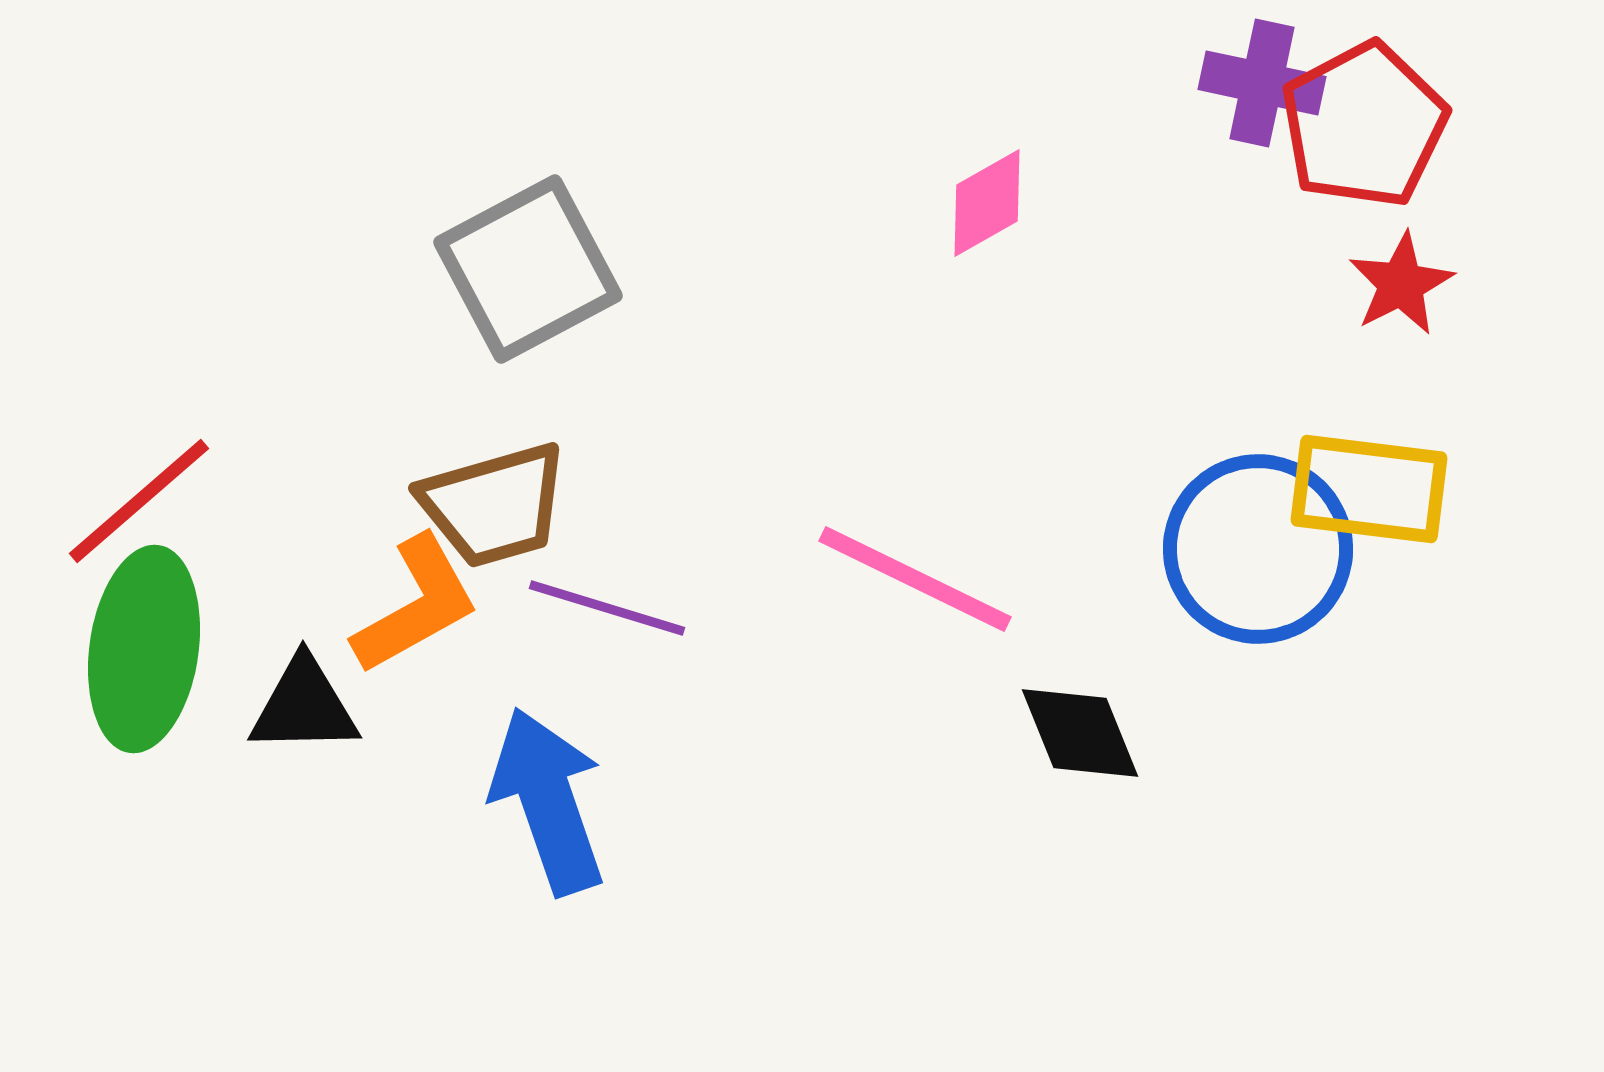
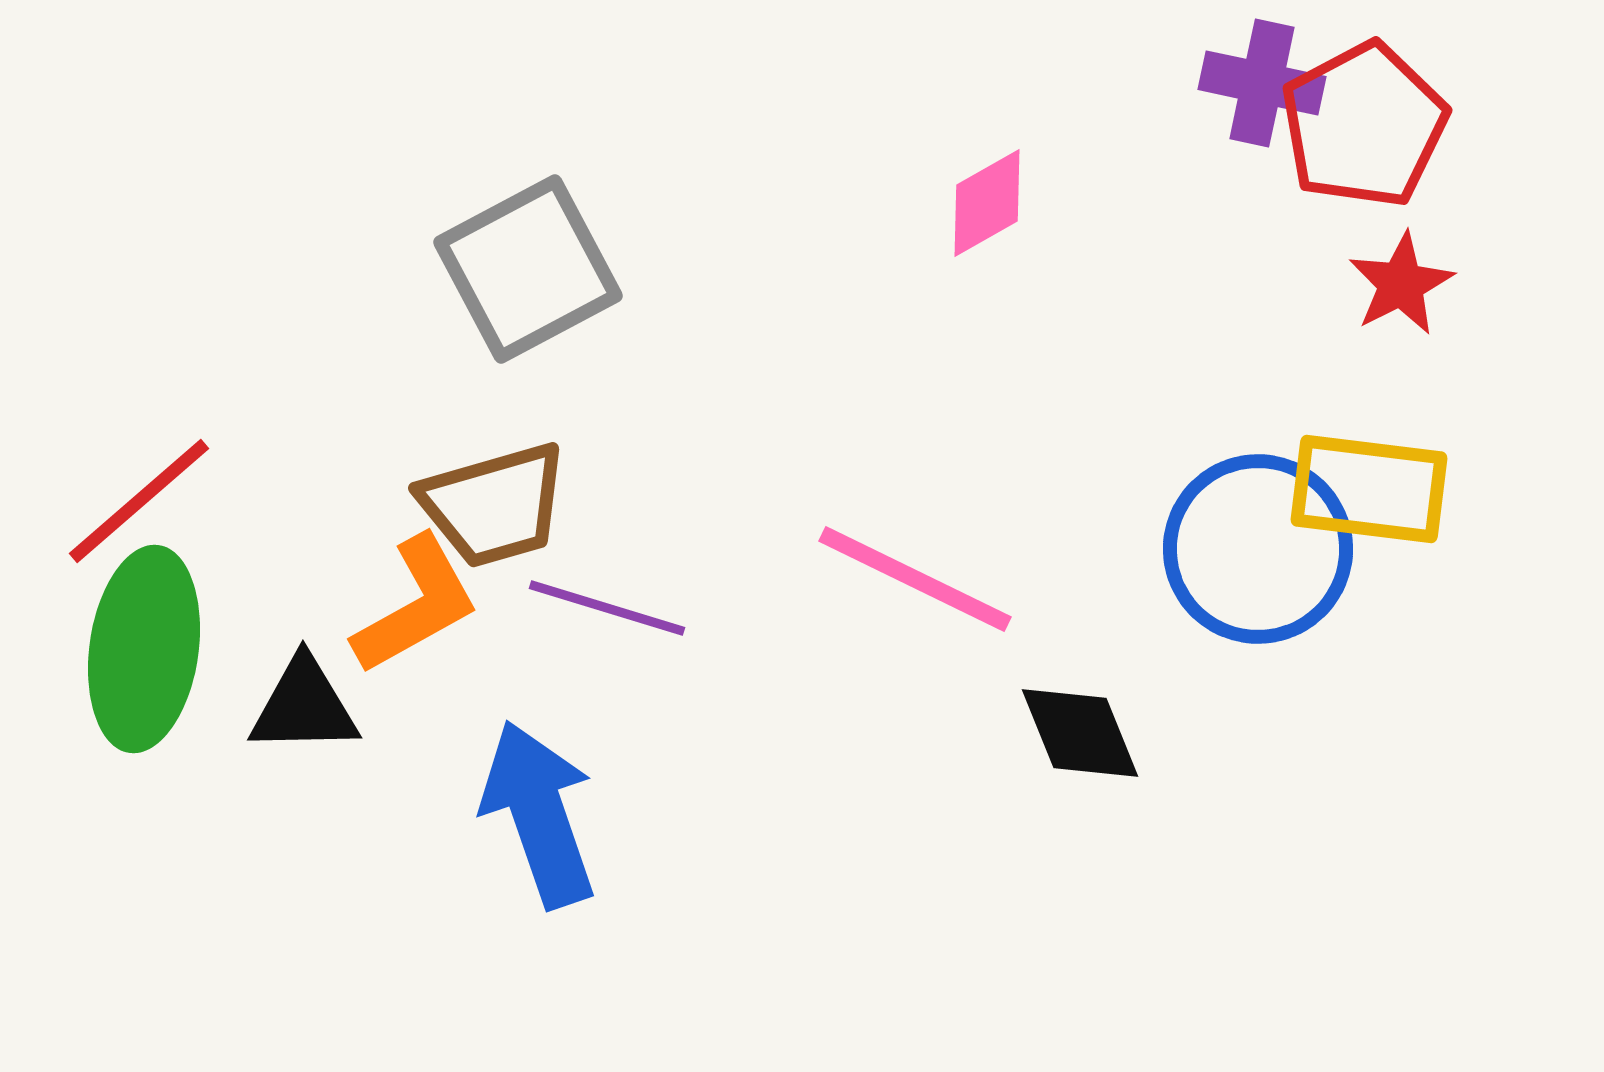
blue arrow: moved 9 px left, 13 px down
